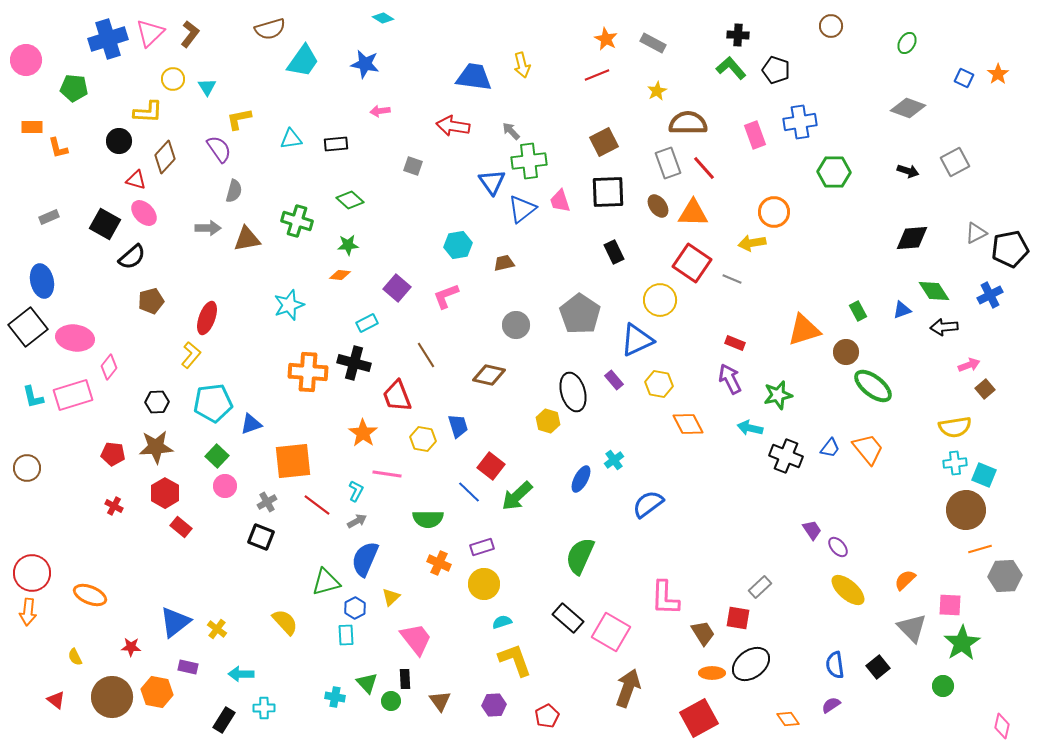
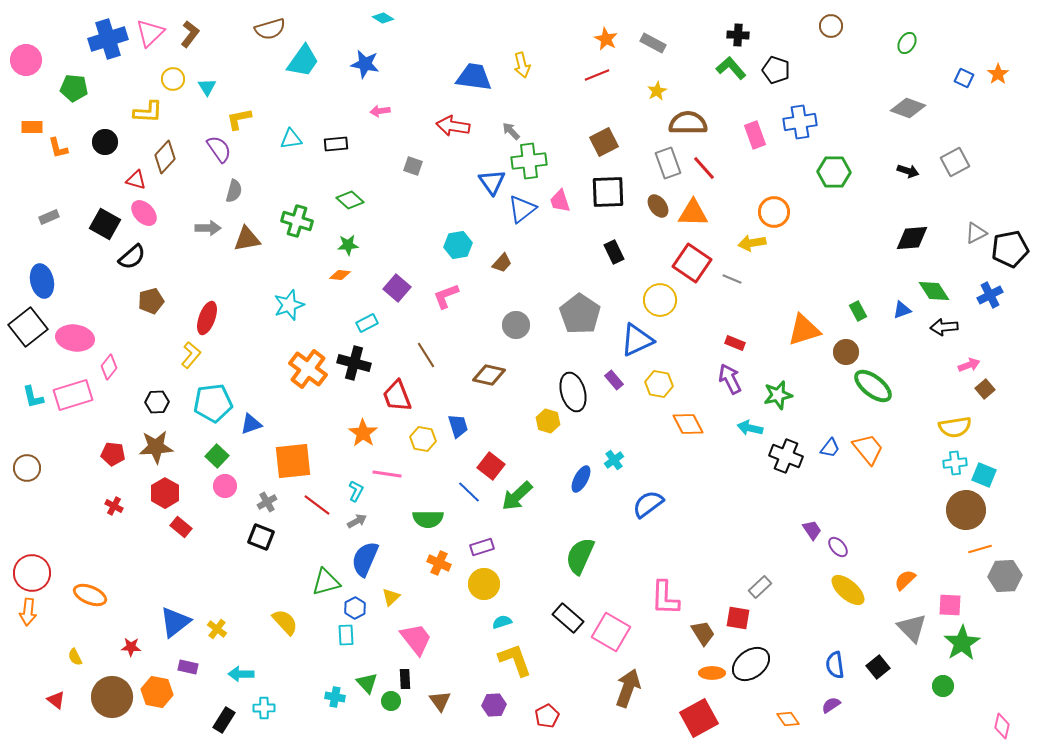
black circle at (119, 141): moved 14 px left, 1 px down
brown trapezoid at (504, 263): moved 2 px left; rotated 145 degrees clockwise
orange cross at (308, 372): moved 3 px up; rotated 33 degrees clockwise
